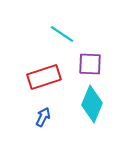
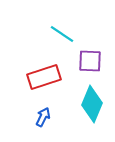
purple square: moved 3 px up
